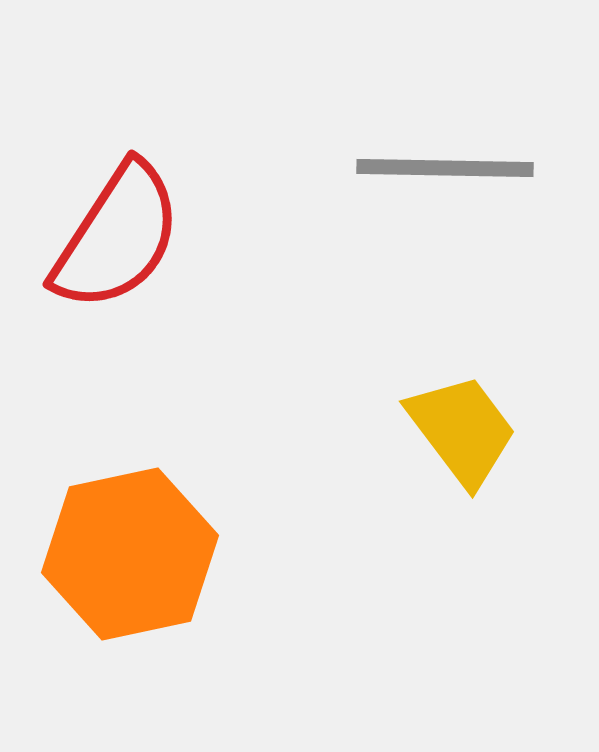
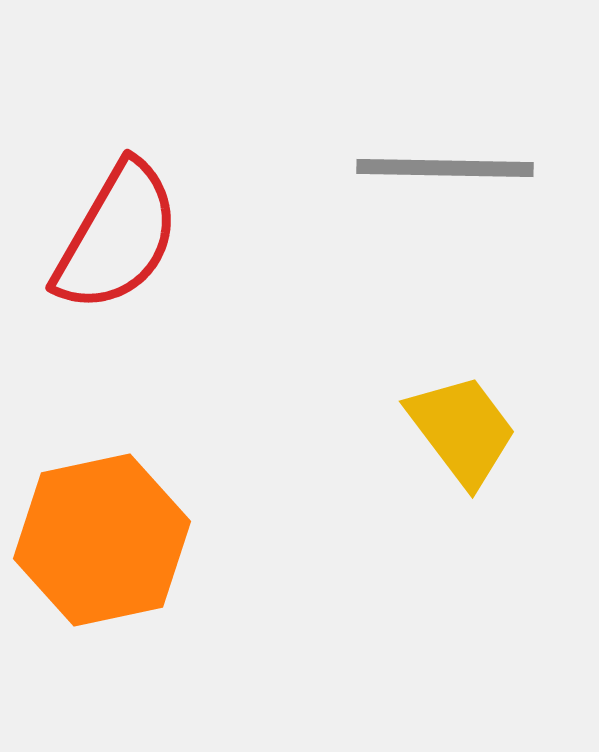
red semicircle: rotated 3 degrees counterclockwise
orange hexagon: moved 28 px left, 14 px up
